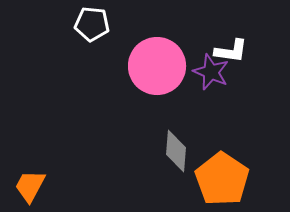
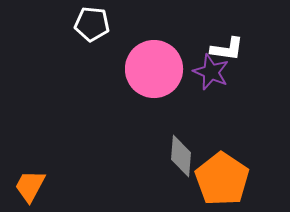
white L-shape: moved 4 px left, 2 px up
pink circle: moved 3 px left, 3 px down
gray diamond: moved 5 px right, 5 px down
